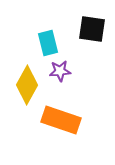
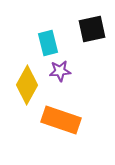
black square: rotated 20 degrees counterclockwise
